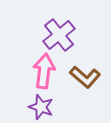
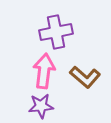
purple cross: moved 3 px left, 3 px up; rotated 28 degrees clockwise
purple star: moved 1 px up; rotated 25 degrees counterclockwise
